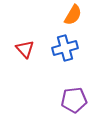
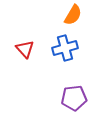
purple pentagon: moved 2 px up
